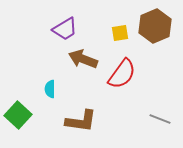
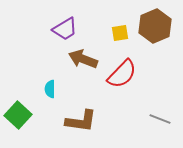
red semicircle: rotated 8 degrees clockwise
